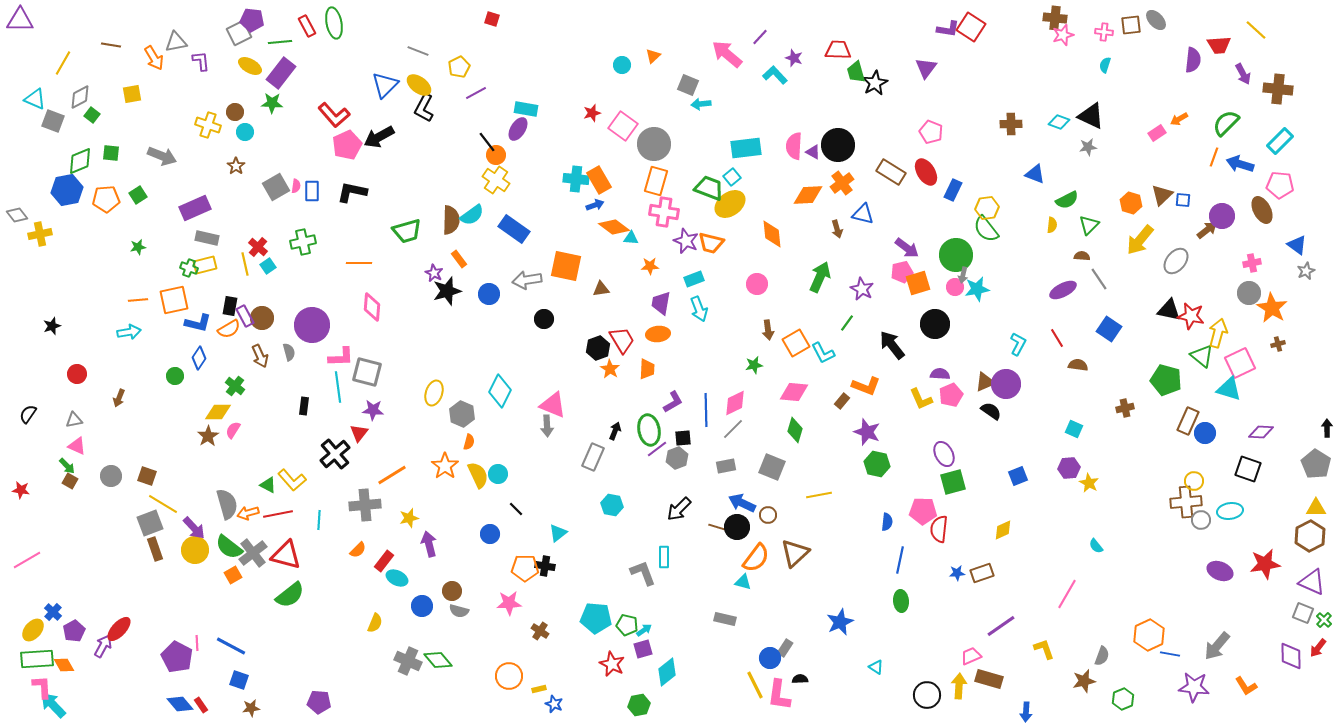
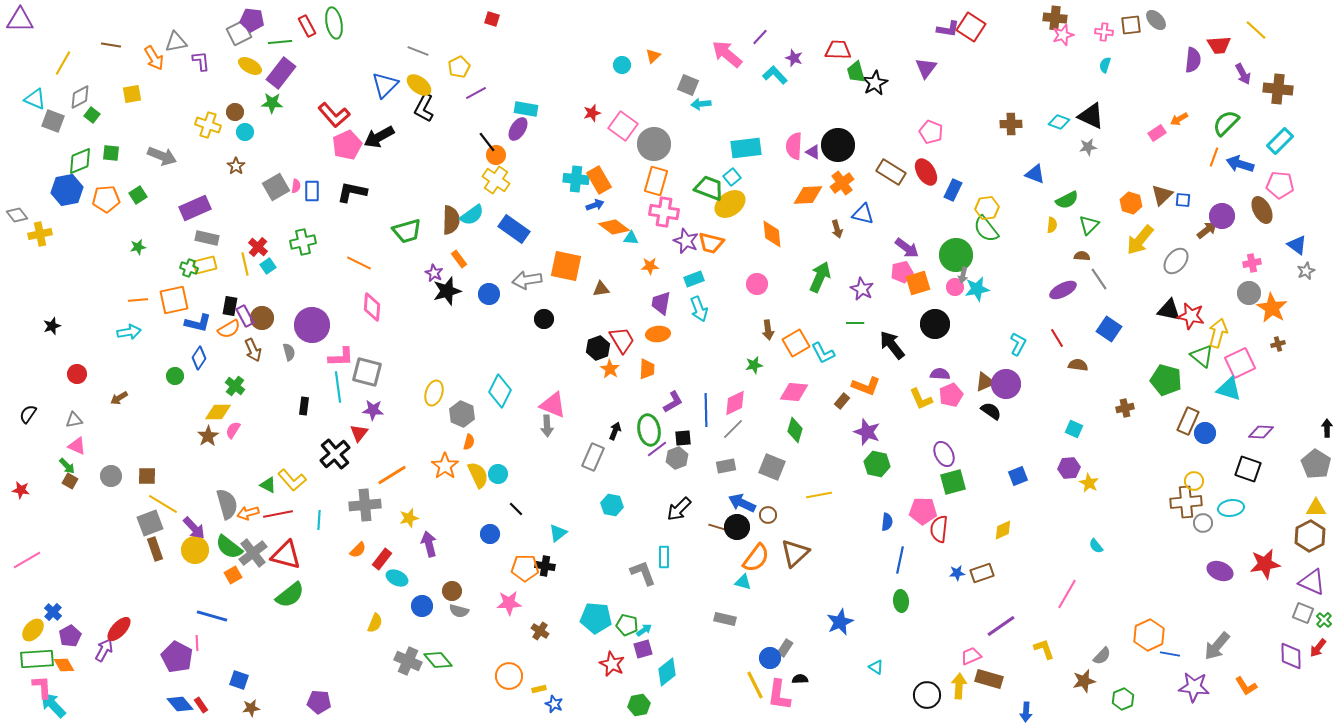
orange line at (359, 263): rotated 25 degrees clockwise
green line at (847, 323): moved 8 px right; rotated 54 degrees clockwise
brown arrow at (260, 356): moved 7 px left, 6 px up
brown arrow at (119, 398): rotated 36 degrees clockwise
brown square at (147, 476): rotated 18 degrees counterclockwise
cyan ellipse at (1230, 511): moved 1 px right, 3 px up
gray circle at (1201, 520): moved 2 px right, 3 px down
red rectangle at (384, 561): moved 2 px left, 2 px up
purple pentagon at (74, 631): moved 4 px left, 5 px down
purple arrow at (103, 646): moved 1 px right, 4 px down
blue line at (231, 646): moved 19 px left, 30 px up; rotated 12 degrees counterclockwise
gray semicircle at (1102, 656): rotated 24 degrees clockwise
